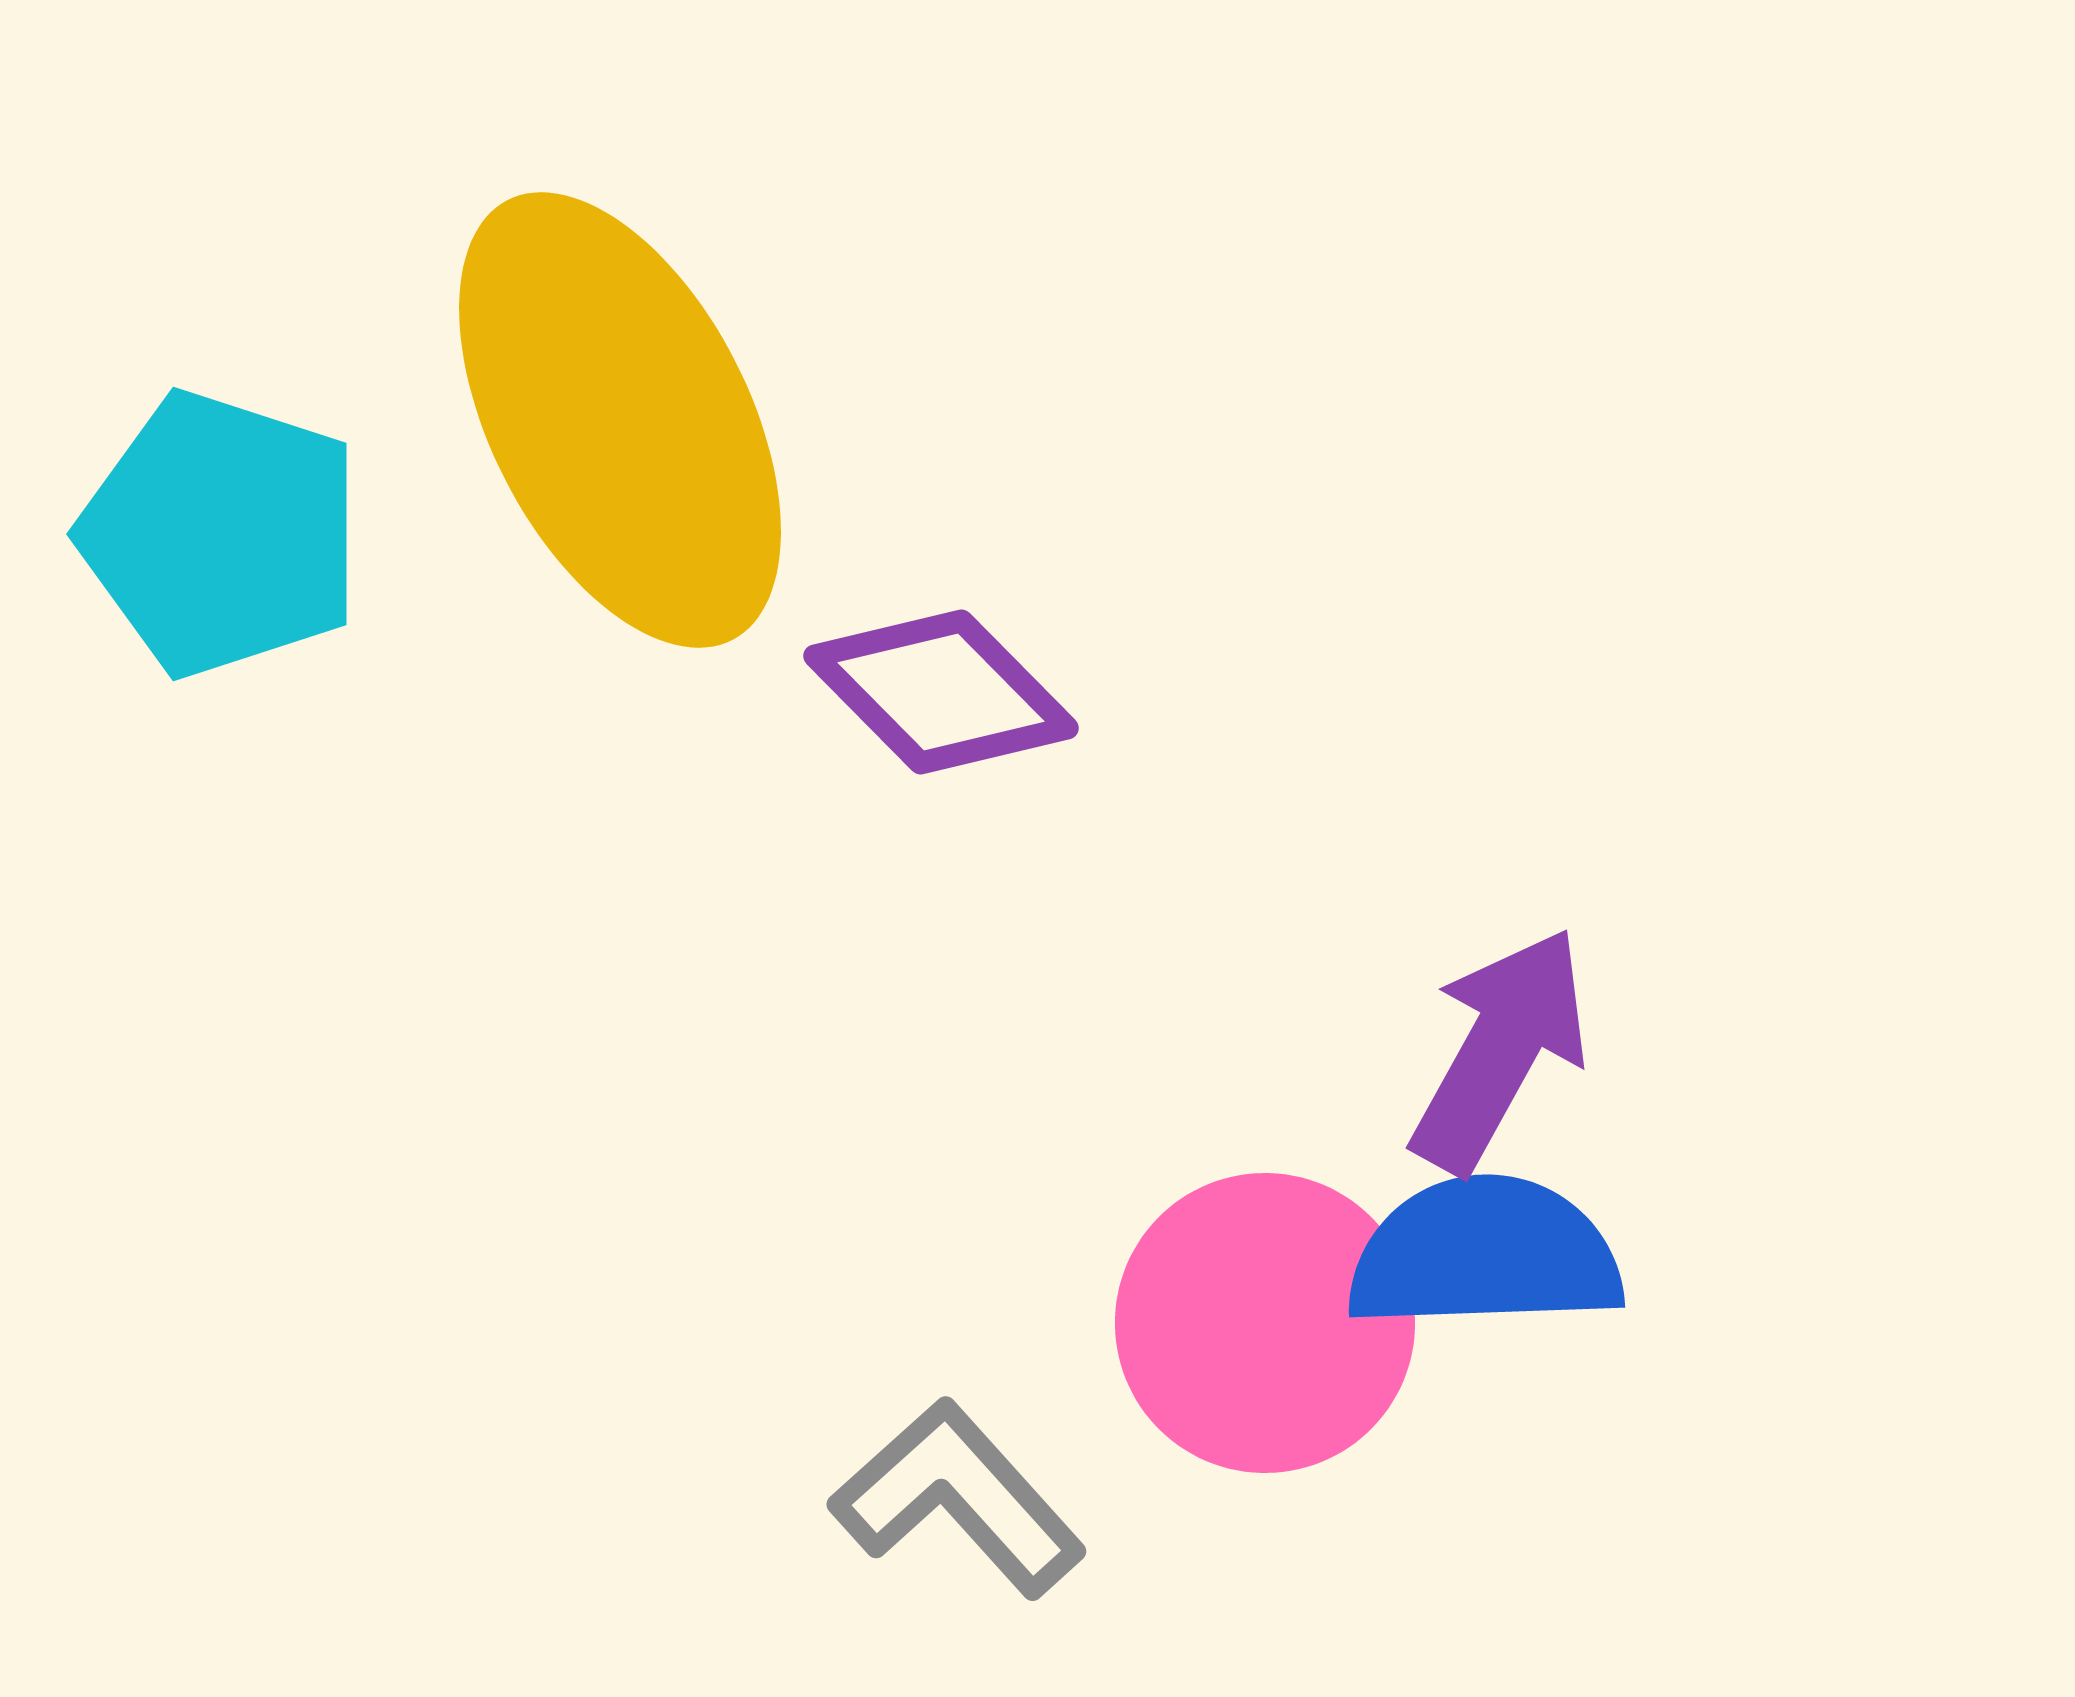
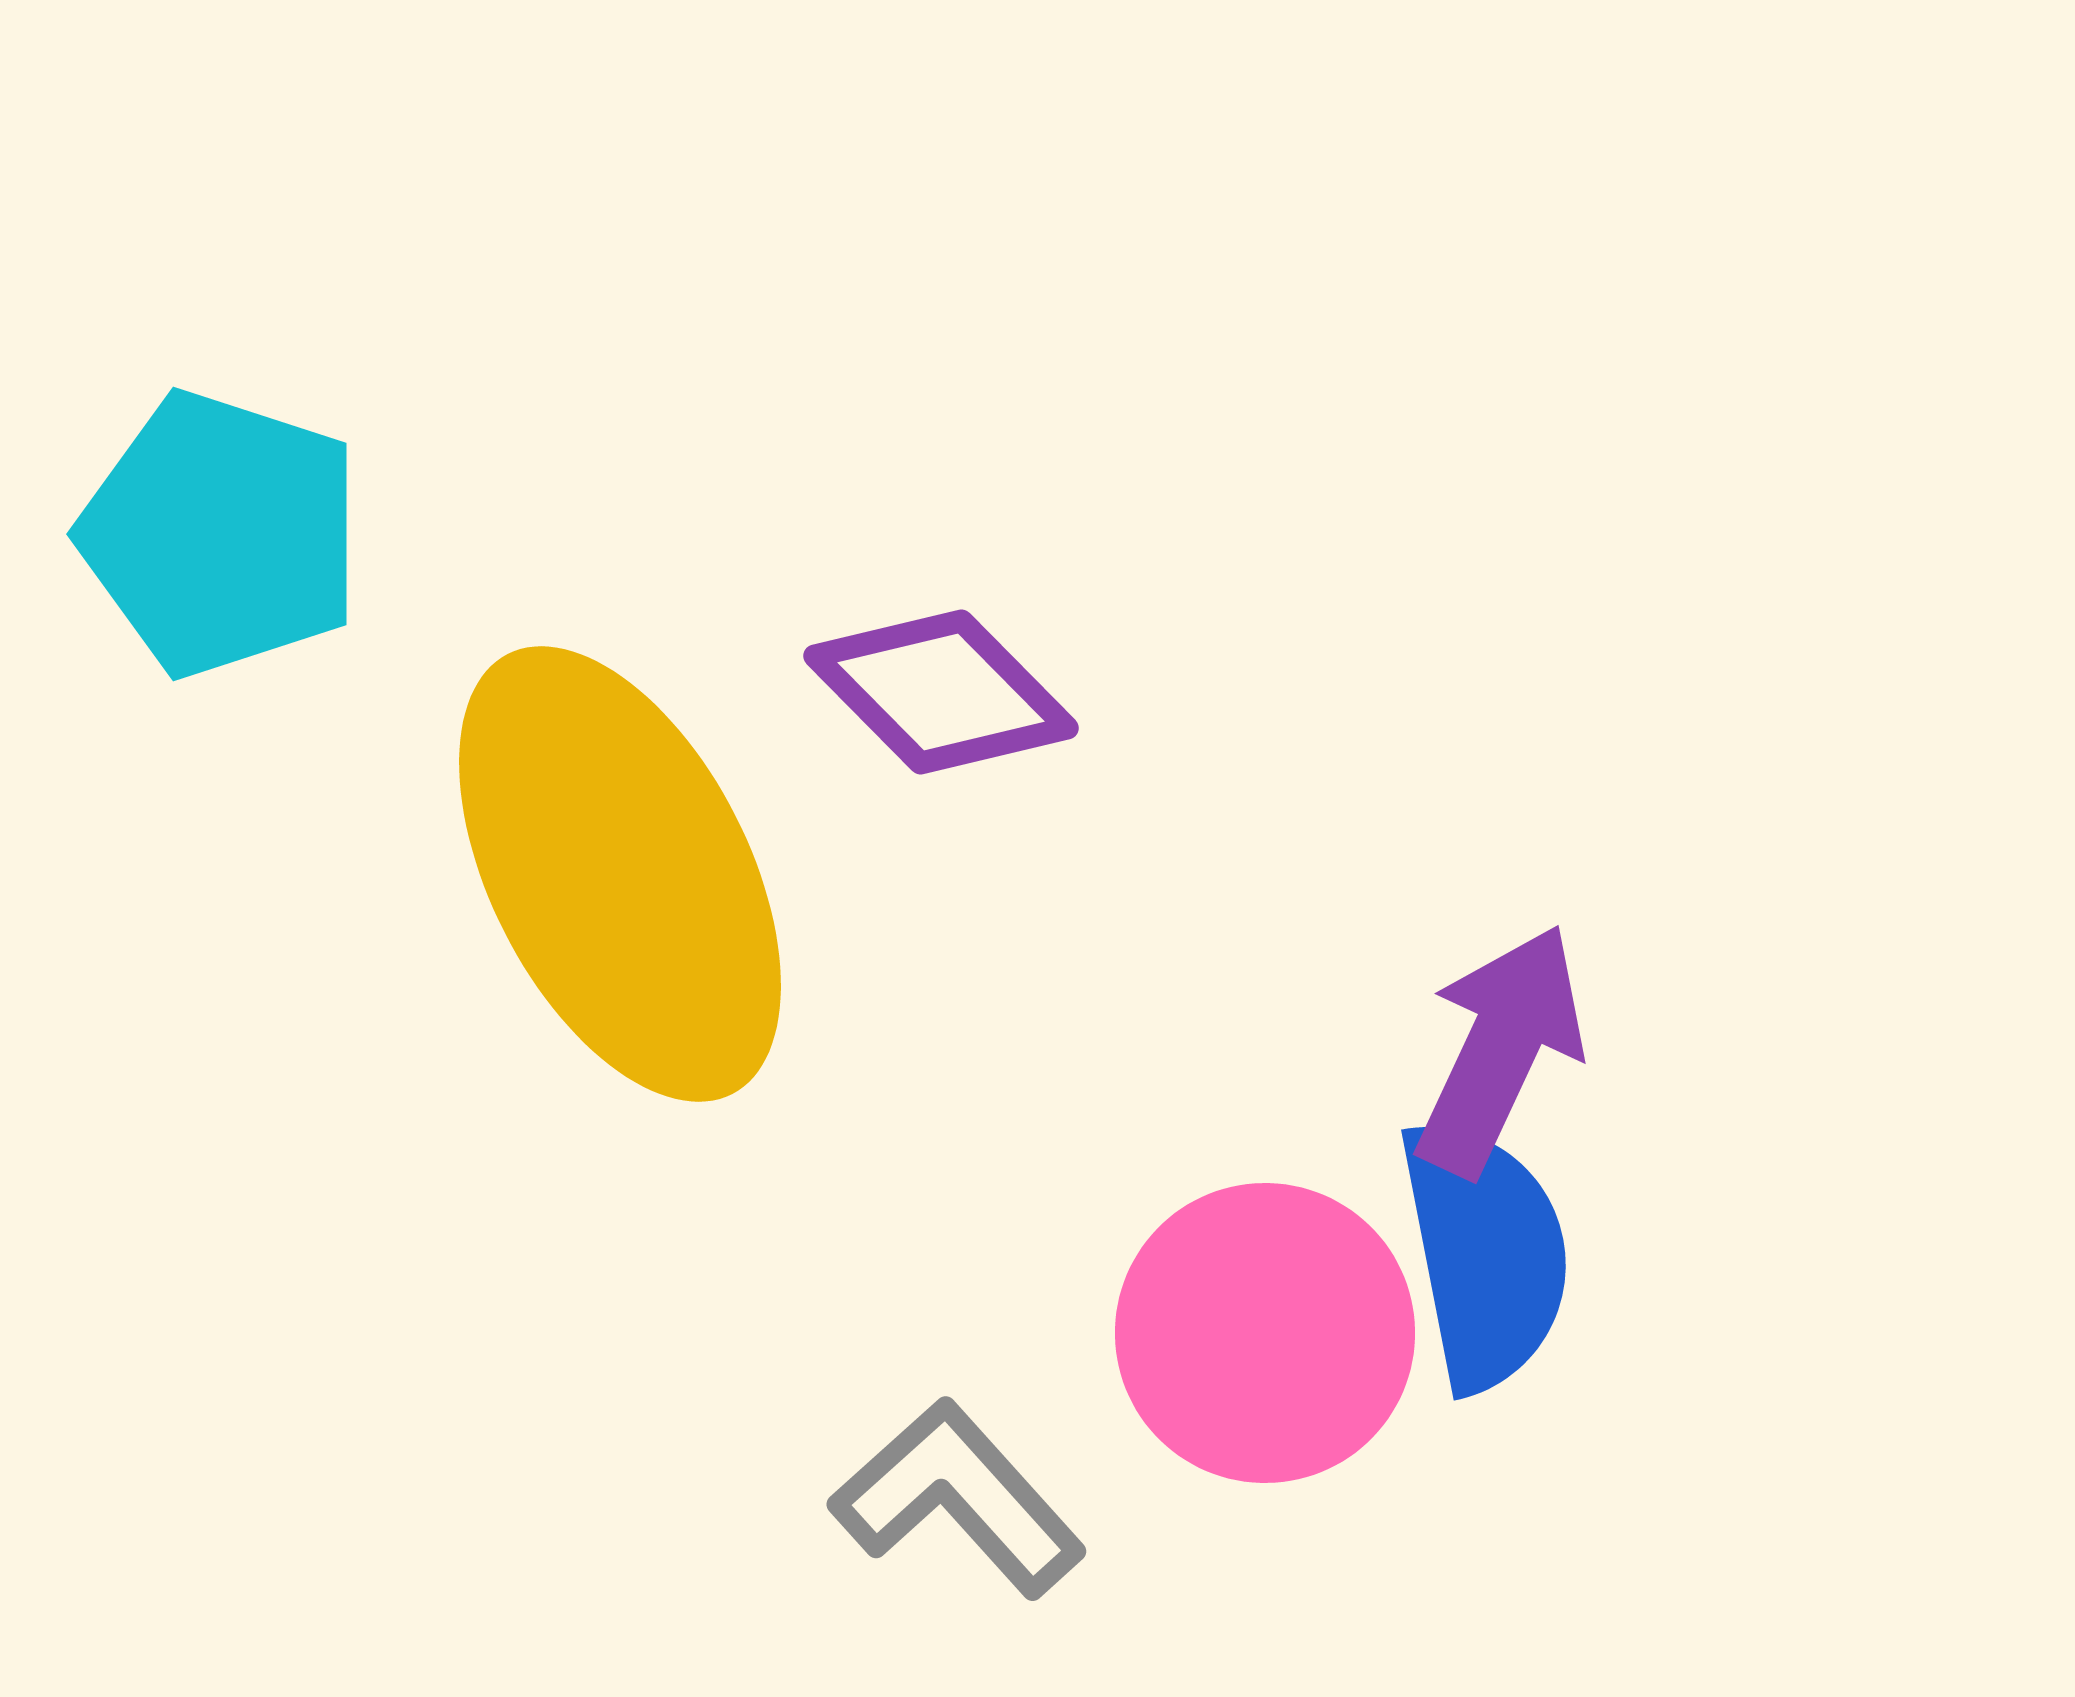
yellow ellipse: moved 454 px down
purple arrow: rotated 4 degrees counterclockwise
blue semicircle: rotated 81 degrees clockwise
pink circle: moved 10 px down
